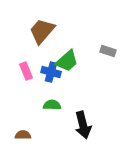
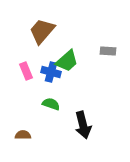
gray rectangle: rotated 14 degrees counterclockwise
green semicircle: moved 1 px left, 1 px up; rotated 18 degrees clockwise
